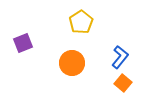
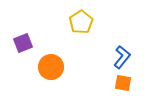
blue L-shape: moved 2 px right
orange circle: moved 21 px left, 4 px down
orange square: rotated 30 degrees counterclockwise
